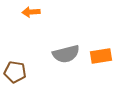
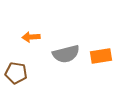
orange arrow: moved 25 px down
brown pentagon: moved 1 px right, 1 px down
